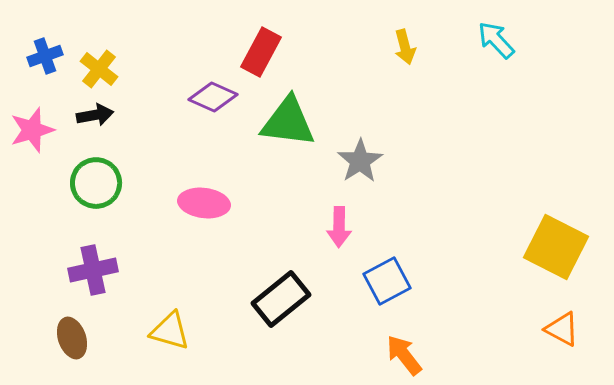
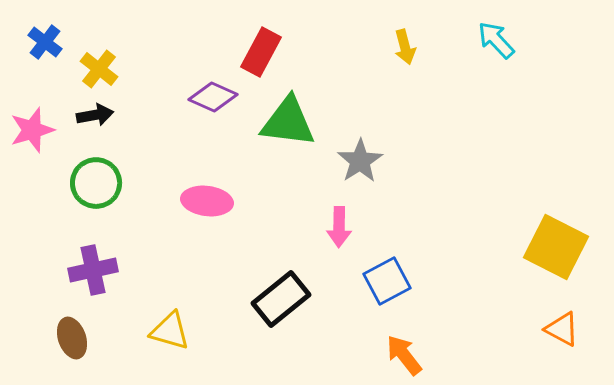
blue cross: moved 14 px up; rotated 32 degrees counterclockwise
pink ellipse: moved 3 px right, 2 px up
